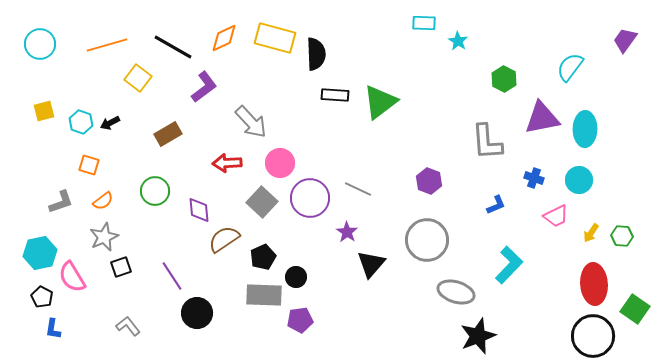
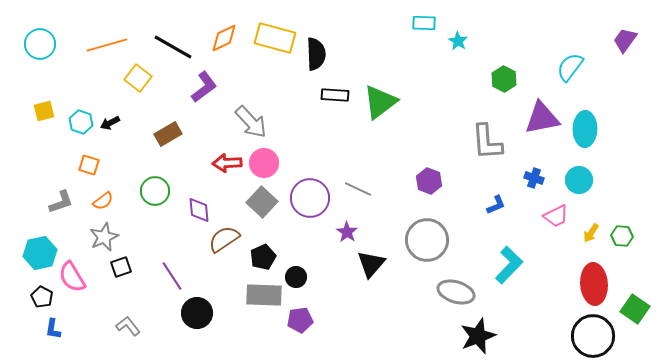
pink circle at (280, 163): moved 16 px left
